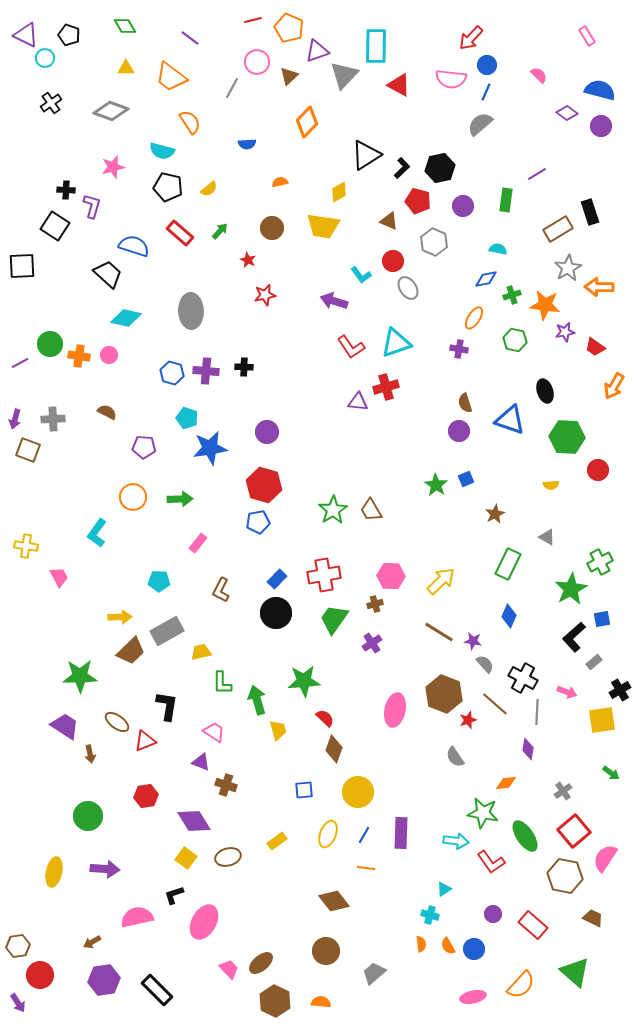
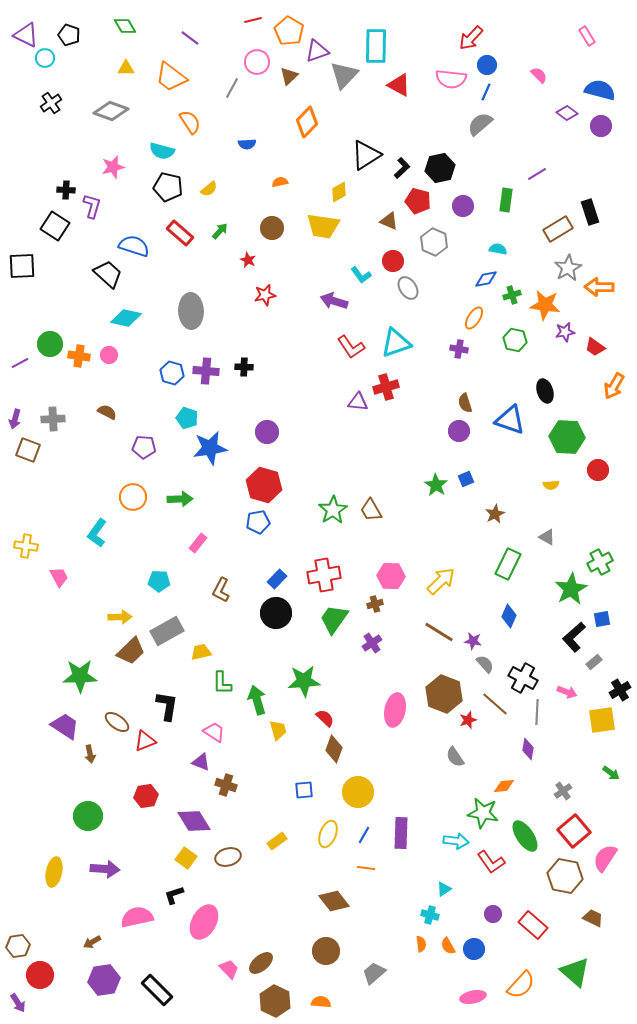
orange pentagon at (289, 28): moved 3 px down; rotated 8 degrees clockwise
orange diamond at (506, 783): moved 2 px left, 3 px down
